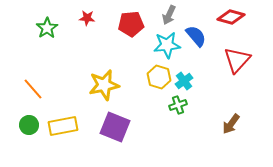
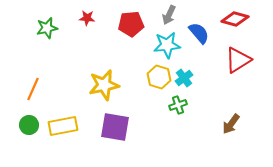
red diamond: moved 4 px right, 2 px down
green star: rotated 20 degrees clockwise
blue semicircle: moved 3 px right, 3 px up
red triangle: moved 1 px right; rotated 16 degrees clockwise
cyan cross: moved 3 px up
orange line: rotated 65 degrees clockwise
purple square: rotated 12 degrees counterclockwise
